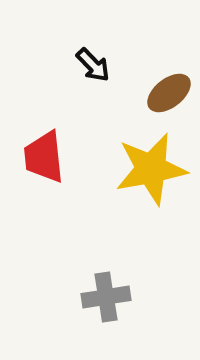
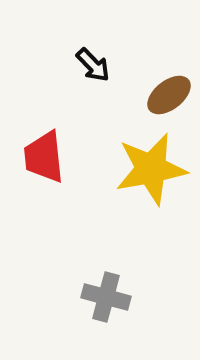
brown ellipse: moved 2 px down
gray cross: rotated 24 degrees clockwise
